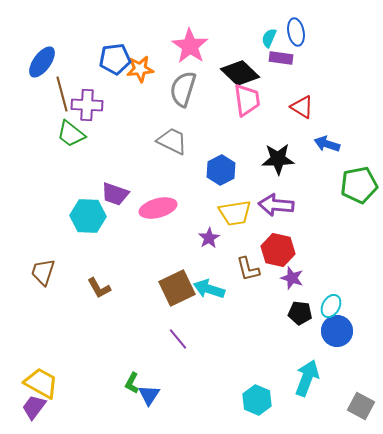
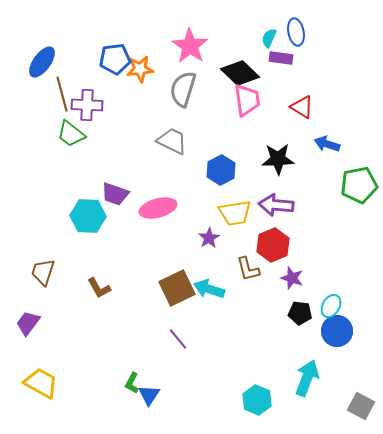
red hexagon at (278, 250): moved 5 px left, 5 px up; rotated 24 degrees clockwise
purple trapezoid at (34, 407): moved 6 px left, 84 px up
